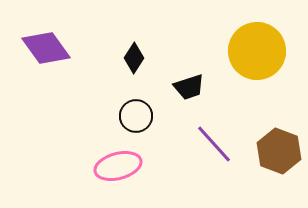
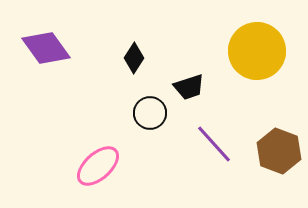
black circle: moved 14 px right, 3 px up
pink ellipse: moved 20 px left; rotated 27 degrees counterclockwise
